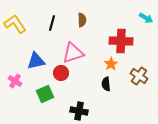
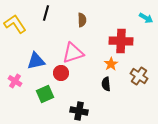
black line: moved 6 px left, 10 px up
